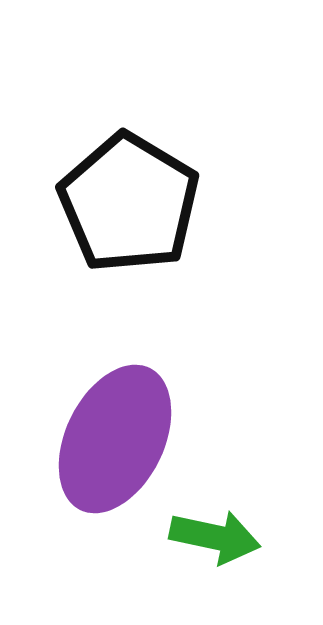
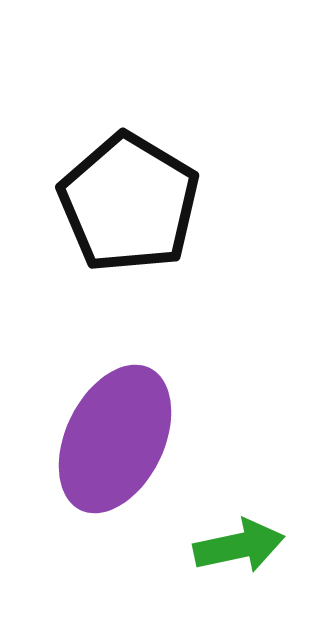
green arrow: moved 24 px right, 9 px down; rotated 24 degrees counterclockwise
